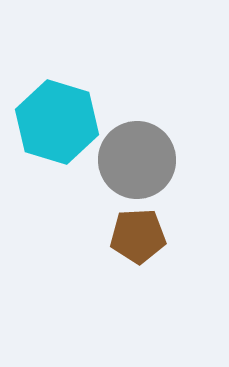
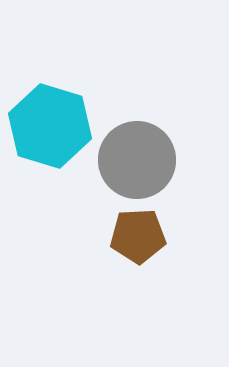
cyan hexagon: moved 7 px left, 4 px down
